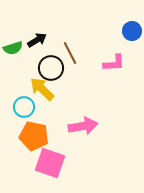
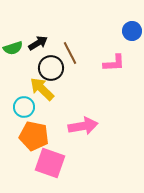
black arrow: moved 1 px right, 3 px down
